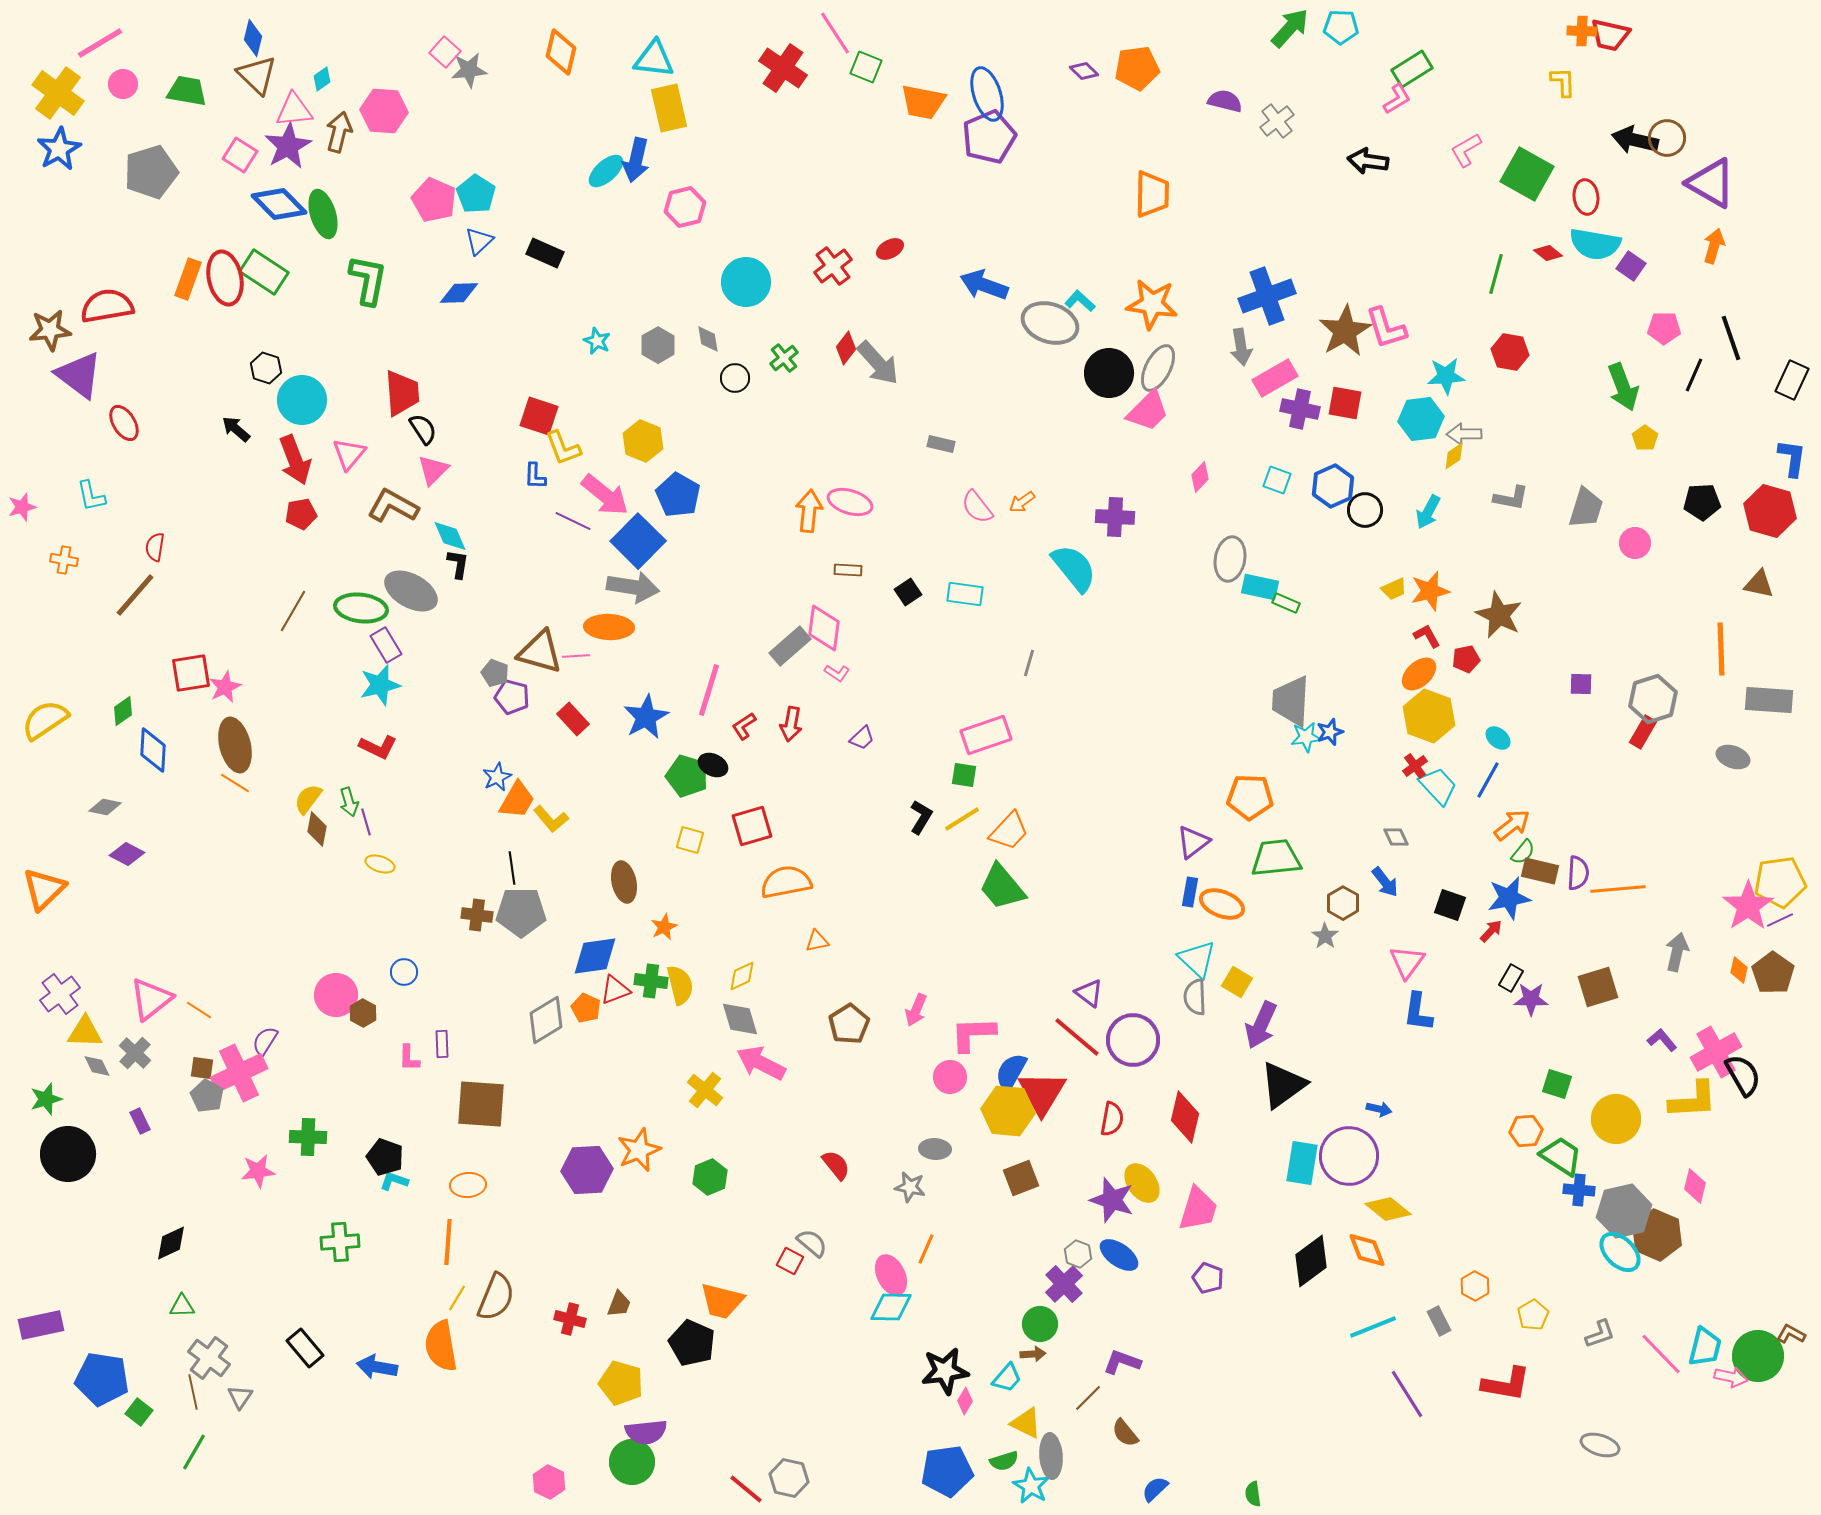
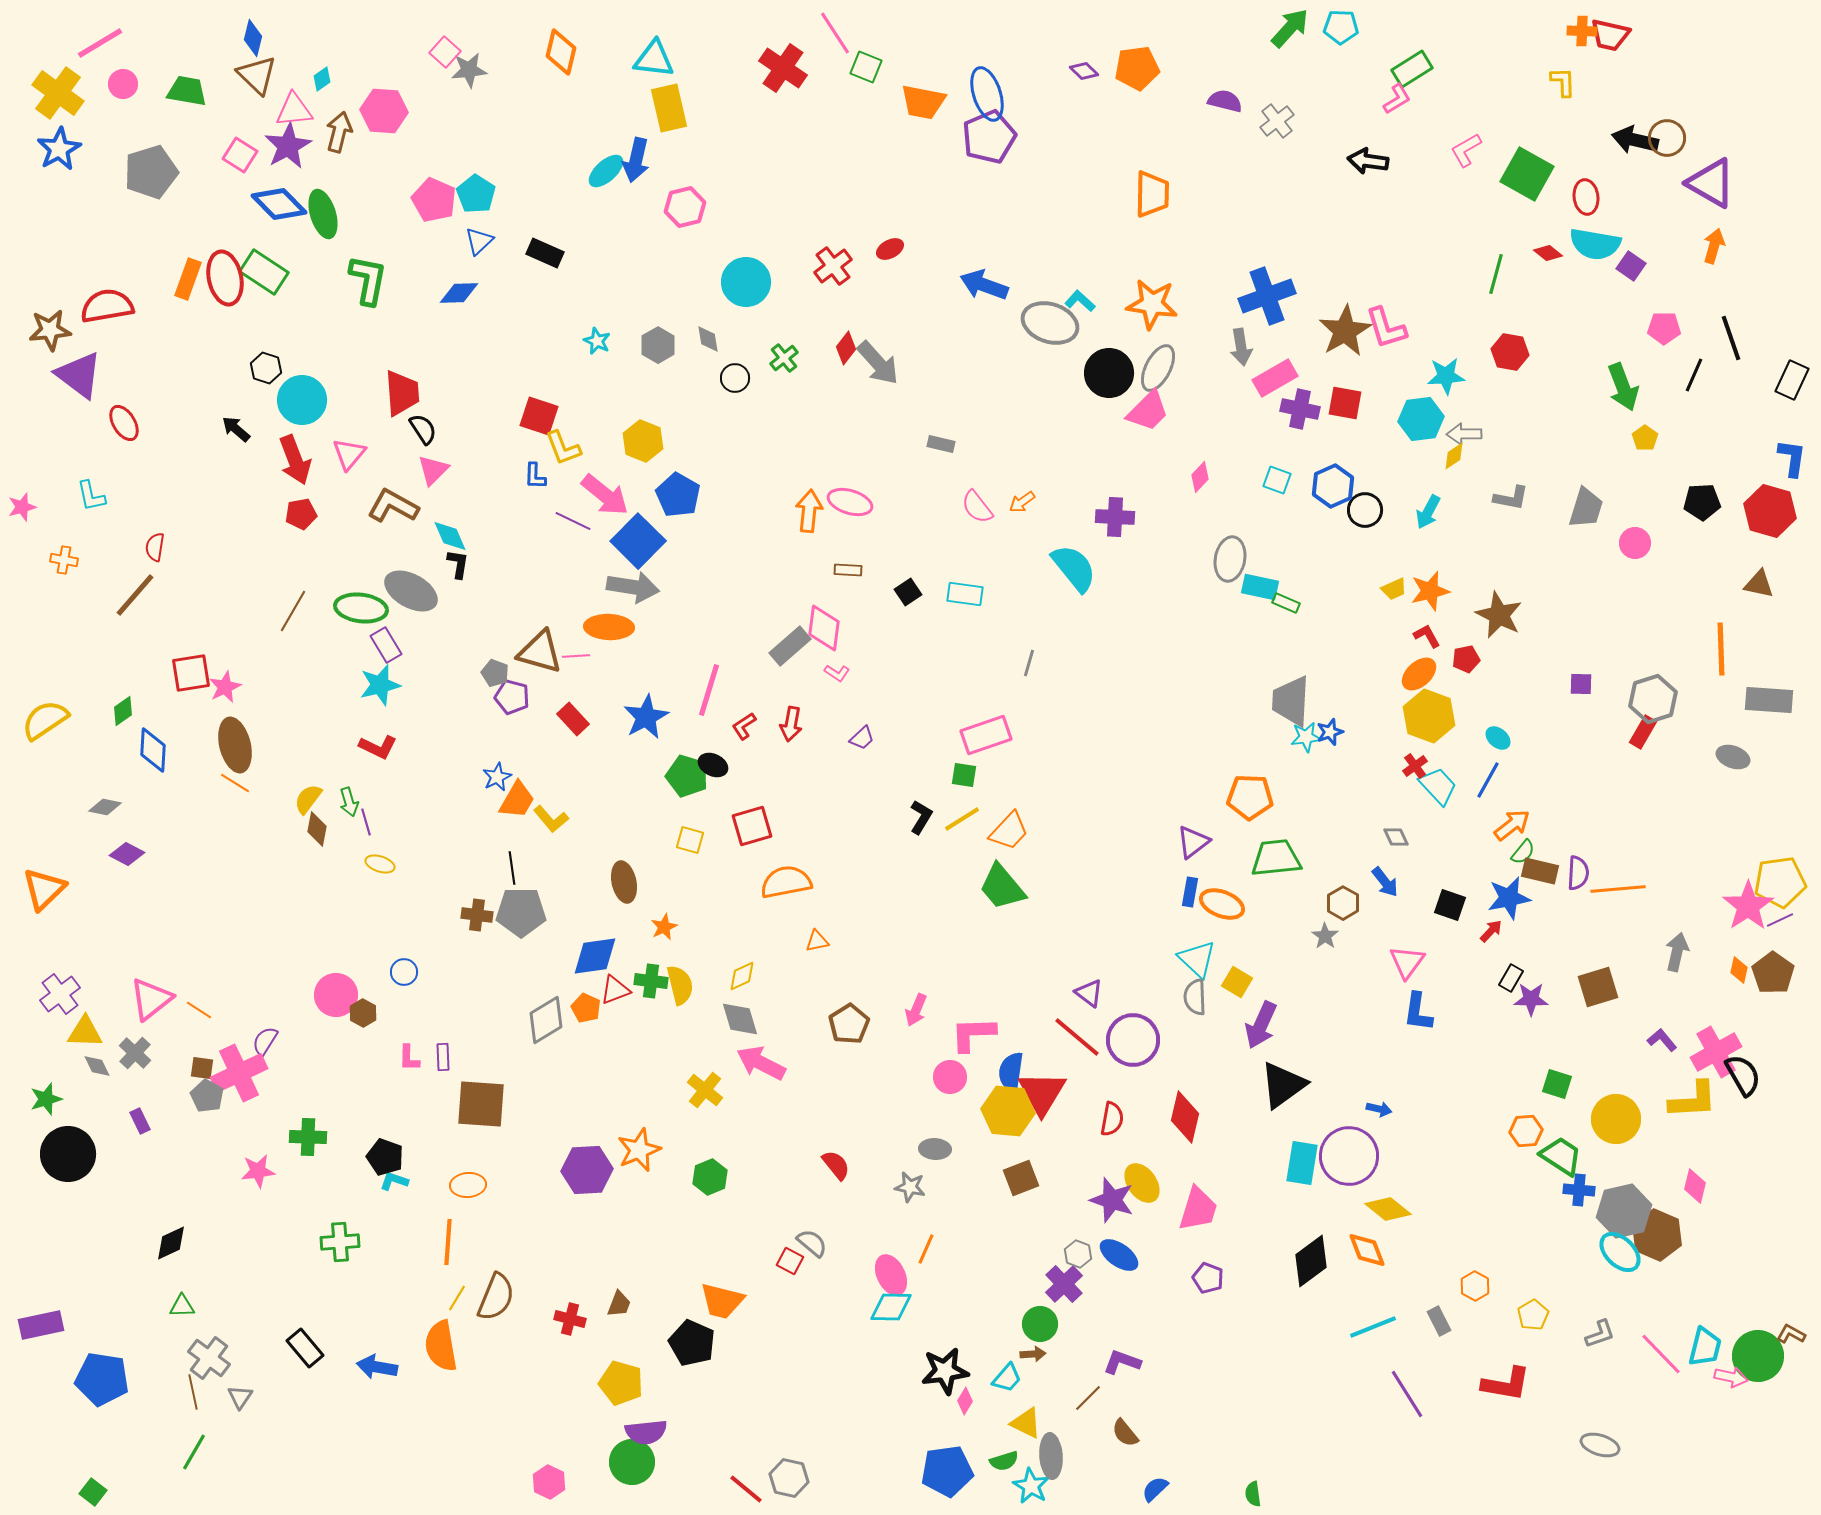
purple rectangle at (442, 1044): moved 1 px right, 13 px down
blue semicircle at (1011, 1072): rotated 21 degrees counterclockwise
green square at (139, 1412): moved 46 px left, 80 px down
